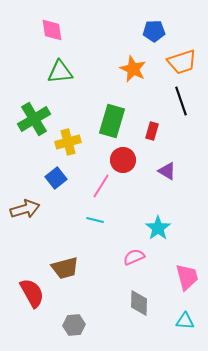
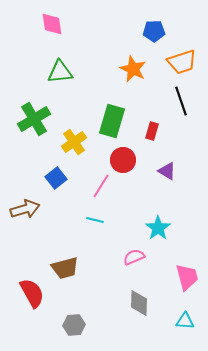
pink diamond: moved 6 px up
yellow cross: moved 6 px right; rotated 20 degrees counterclockwise
